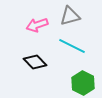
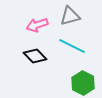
black diamond: moved 6 px up
